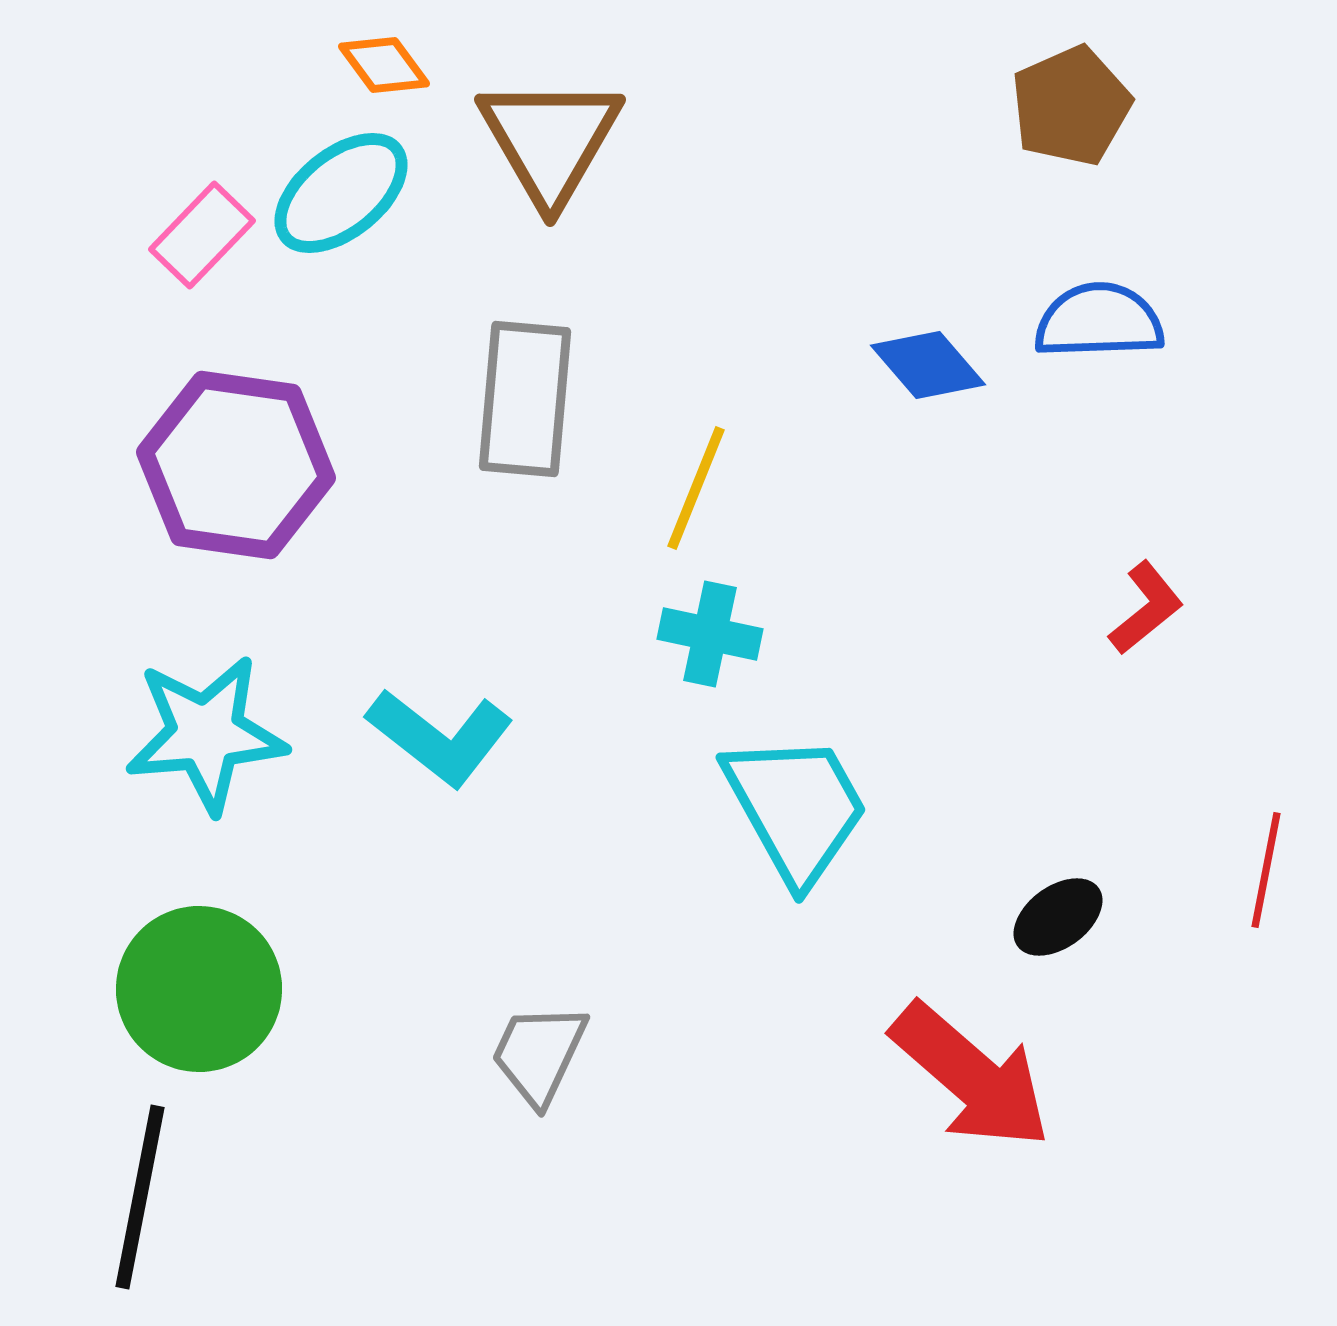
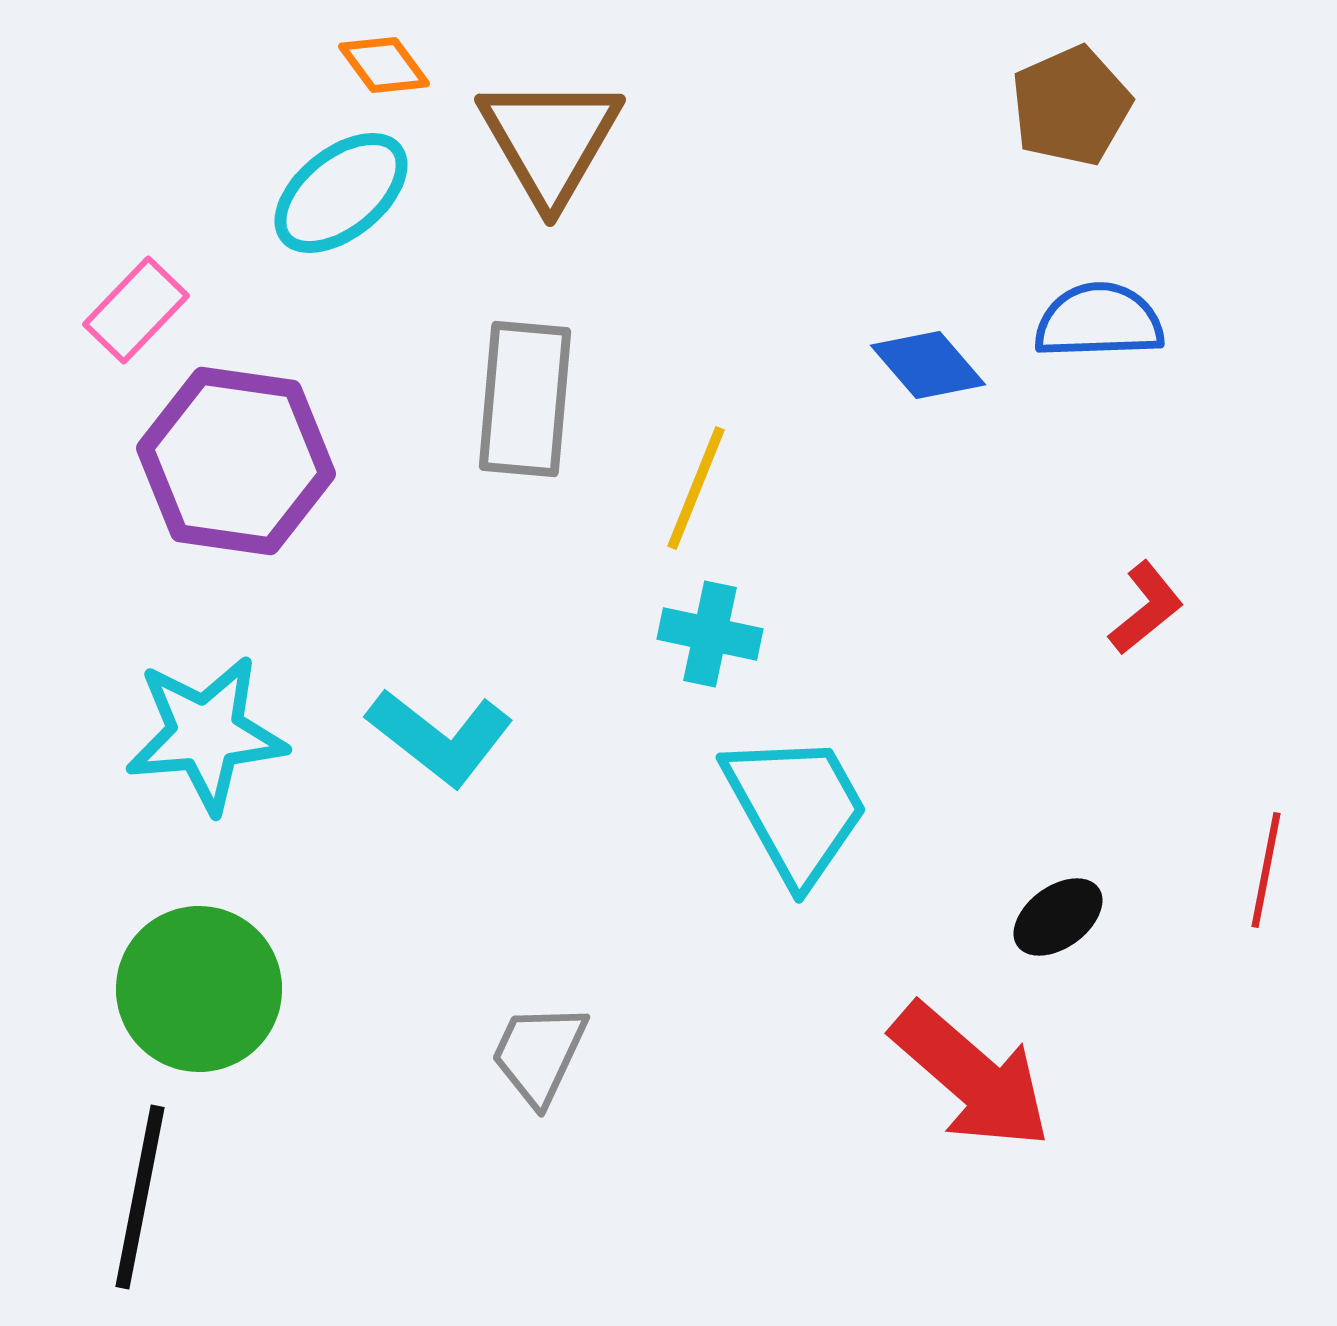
pink rectangle: moved 66 px left, 75 px down
purple hexagon: moved 4 px up
